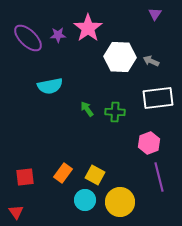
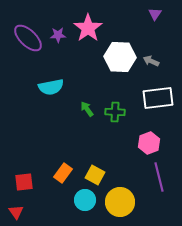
cyan semicircle: moved 1 px right, 1 px down
red square: moved 1 px left, 5 px down
